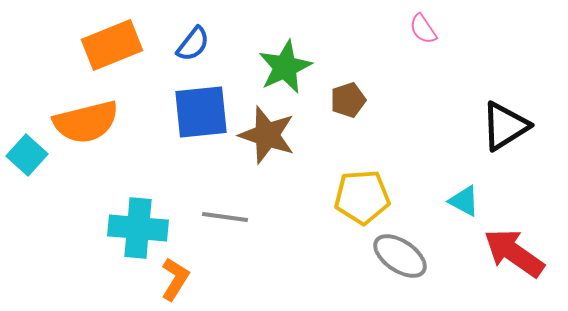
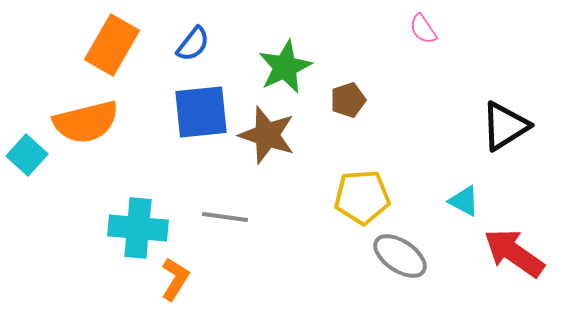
orange rectangle: rotated 38 degrees counterclockwise
